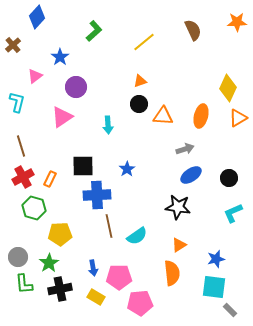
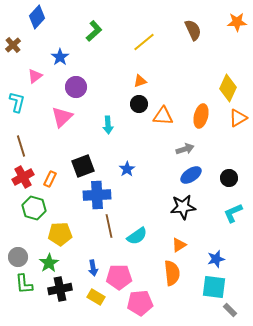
pink triangle at (62, 117): rotated 10 degrees counterclockwise
black square at (83, 166): rotated 20 degrees counterclockwise
black star at (178, 207): moved 5 px right; rotated 15 degrees counterclockwise
